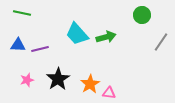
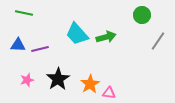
green line: moved 2 px right
gray line: moved 3 px left, 1 px up
